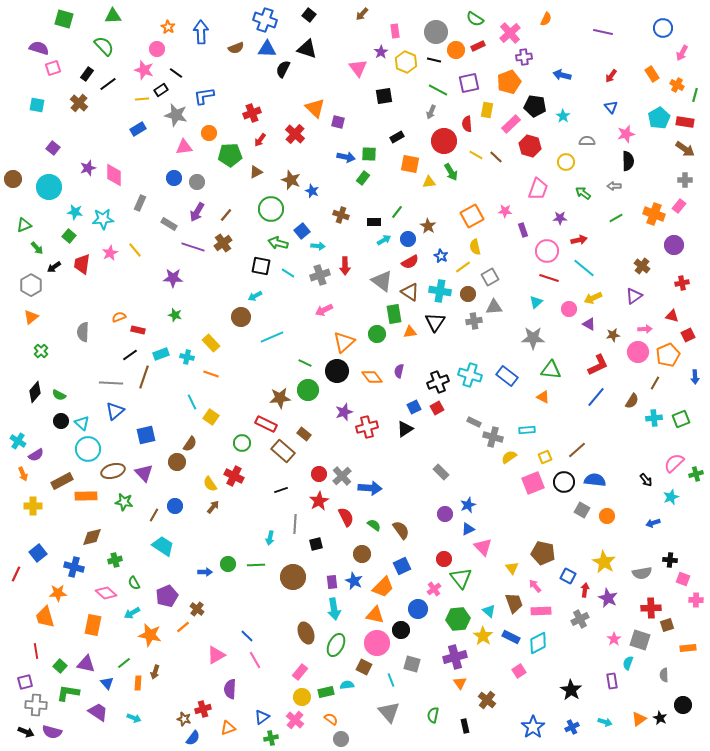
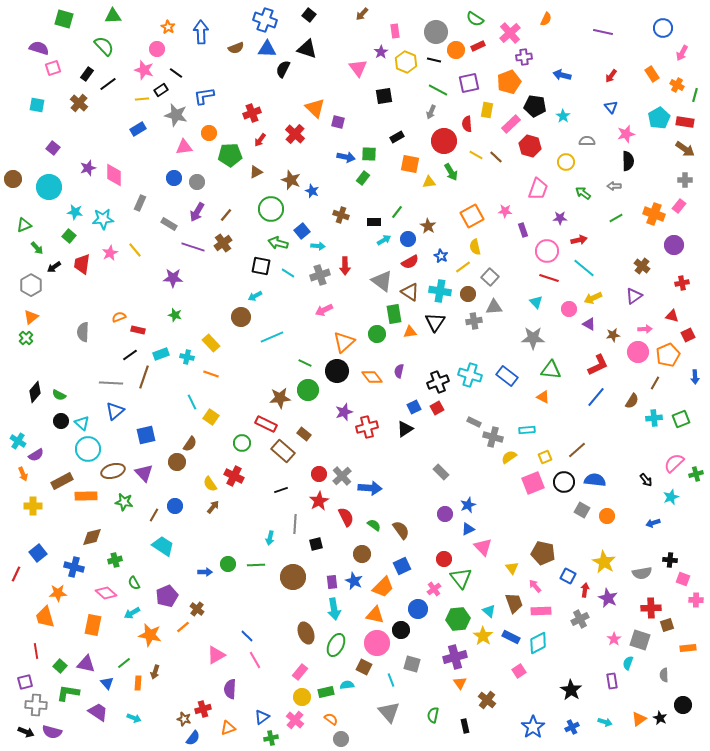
gray square at (490, 277): rotated 18 degrees counterclockwise
cyan triangle at (536, 302): rotated 32 degrees counterclockwise
green cross at (41, 351): moved 15 px left, 13 px up
